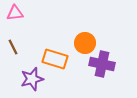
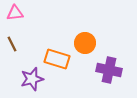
brown line: moved 1 px left, 3 px up
orange rectangle: moved 2 px right
purple cross: moved 7 px right, 6 px down
